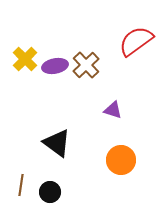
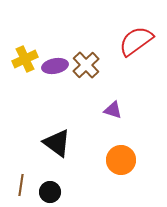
yellow cross: rotated 20 degrees clockwise
